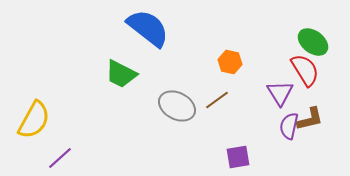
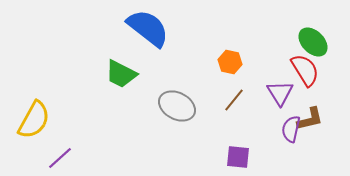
green ellipse: rotated 8 degrees clockwise
brown line: moved 17 px right; rotated 15 degrees counterclockwise
purple semicircle: moved 2 px right, 3 px down
purple square: rotated 15 degrees clockwise
